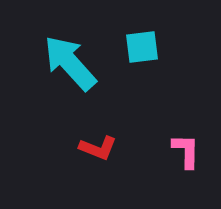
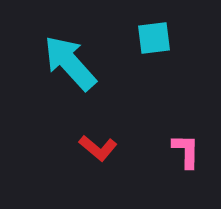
cyan square: moved 12 px right, 9 px up
red L-shape: rotated 18 degrees clockwise
